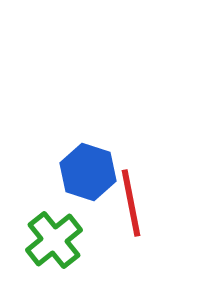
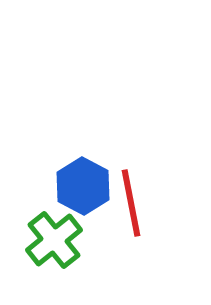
blue hexagon: moved 5 px left, 14 px down; rotated 10 degrees clockwise
